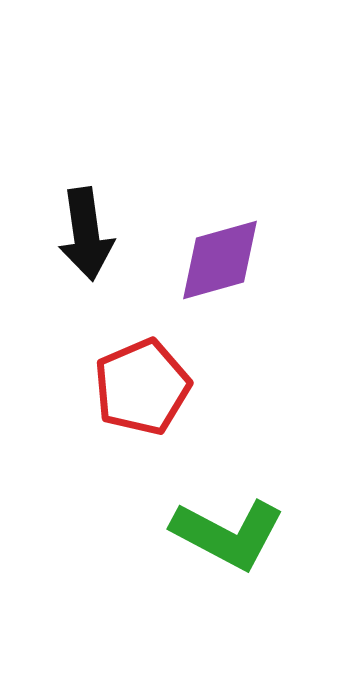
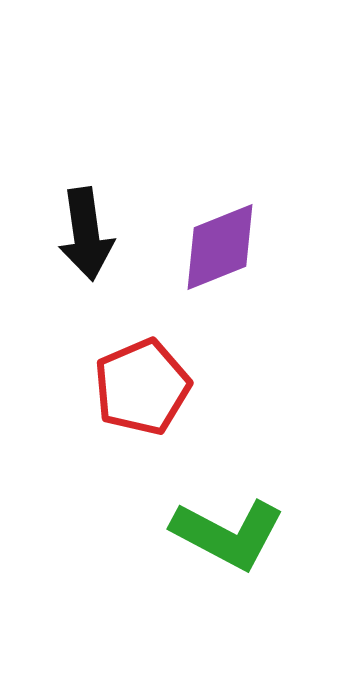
purple diamond: moved 13 px up; rotated 6 degrees counterclockwise
